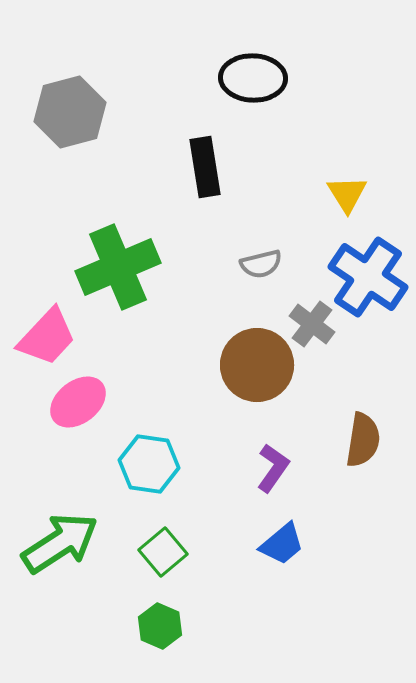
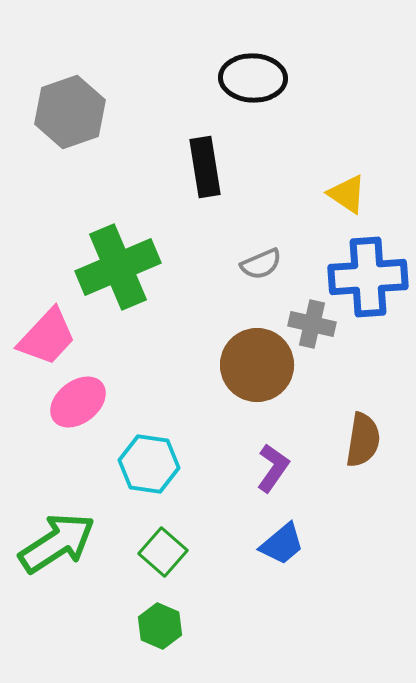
gray hexagon: rotated 4 degrees counterclockwise
yellow triangle: rotated 24 degrees counterclockwise
gray semicircle: rotated 9 degrees counterclockwise
blue cross: rotated 38 degrees counterclockwise
gray cross: rotated 24 degrees counterclockwise
green arrow: moved 3 px left
green square: rotated 9 degrees counterclockwise
